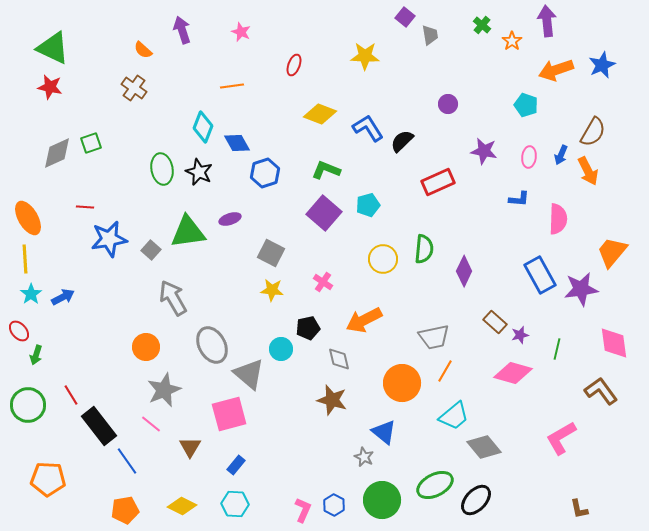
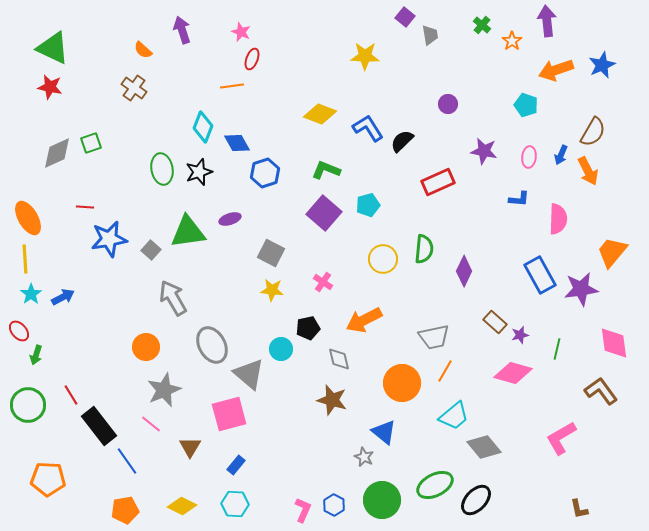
red ellipse at (294, 65): moved 42 px left, 6 px up
black star at (199, 172): rotated 28 degrees clockwise
